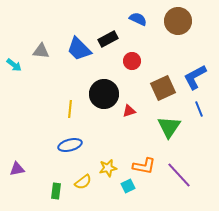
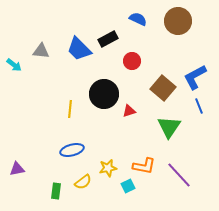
brown square: rotated 25 degrees counterclockwise
blue line: moved 3 px up
blue ellipse: moved 2 px right, 5 px down
